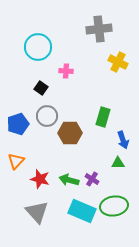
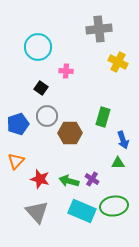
green arrow: moved 1 px down
